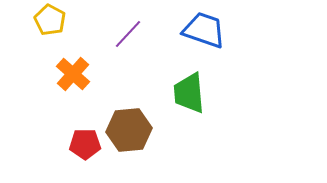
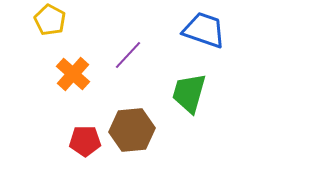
purple line: moved 21 px down
green trapezoid: rotated 21 degrees clockwise
brown hexagon: moved 3 px right
red pentagon: moved 3 px up
